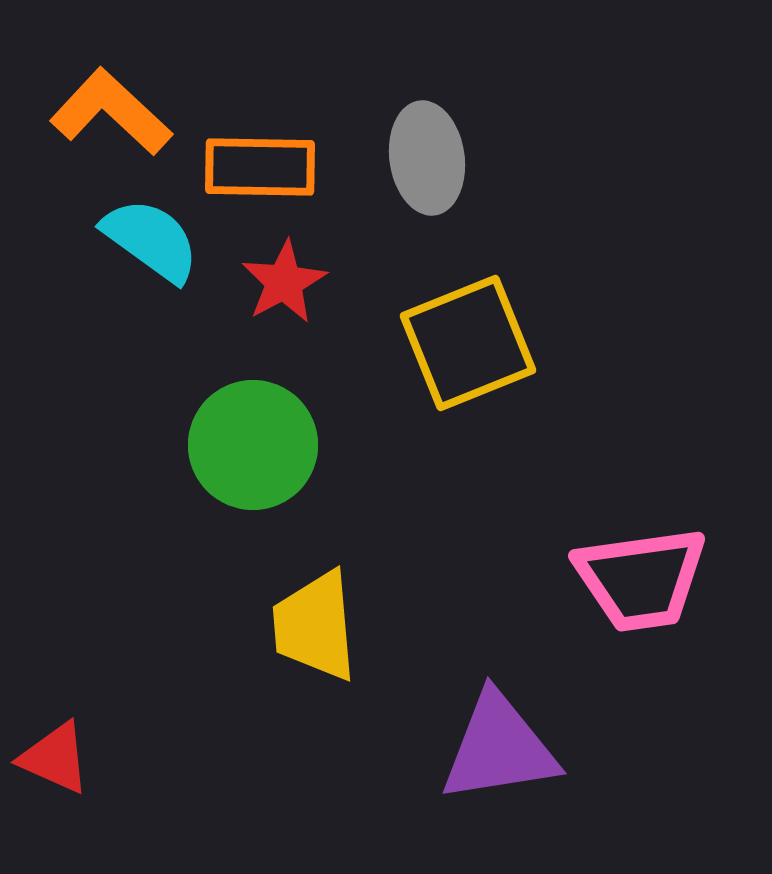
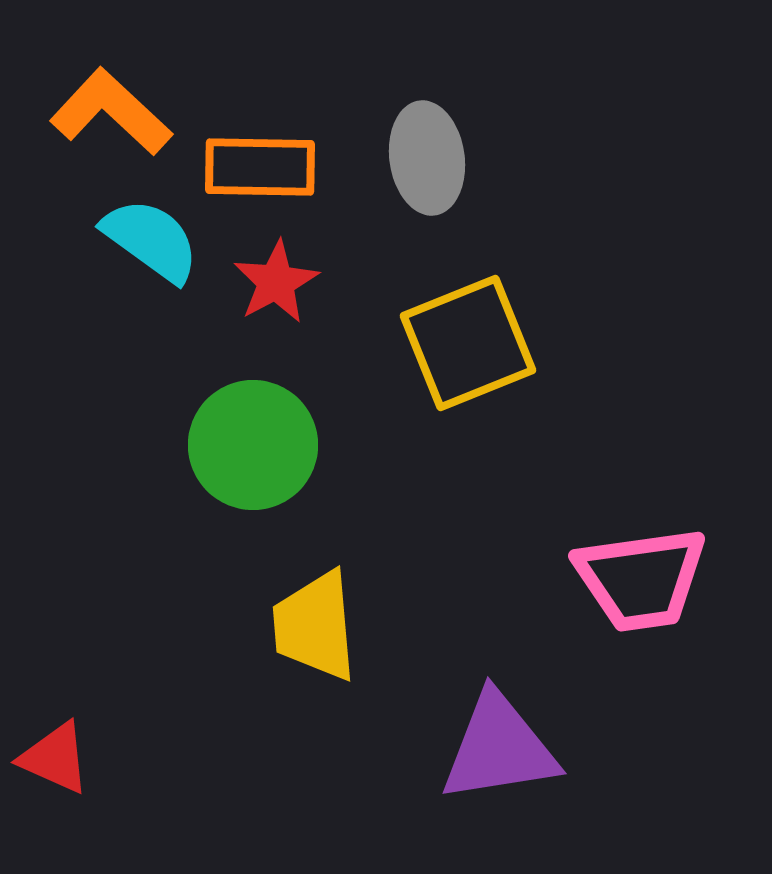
red star: moved 8 px left
